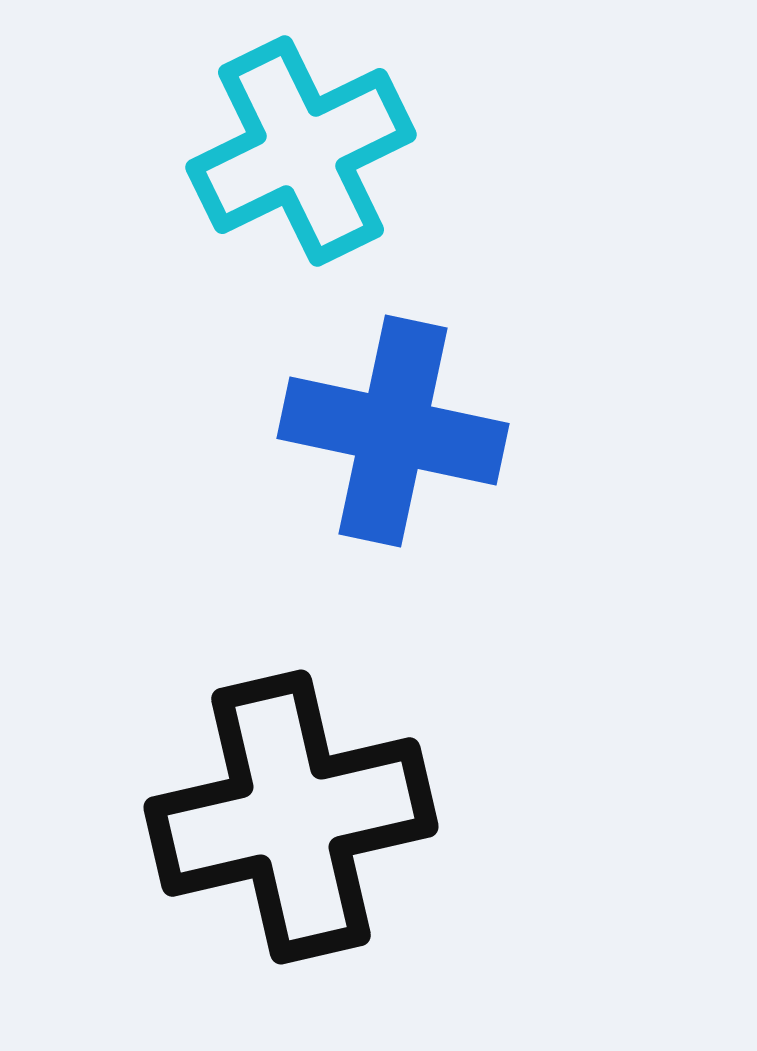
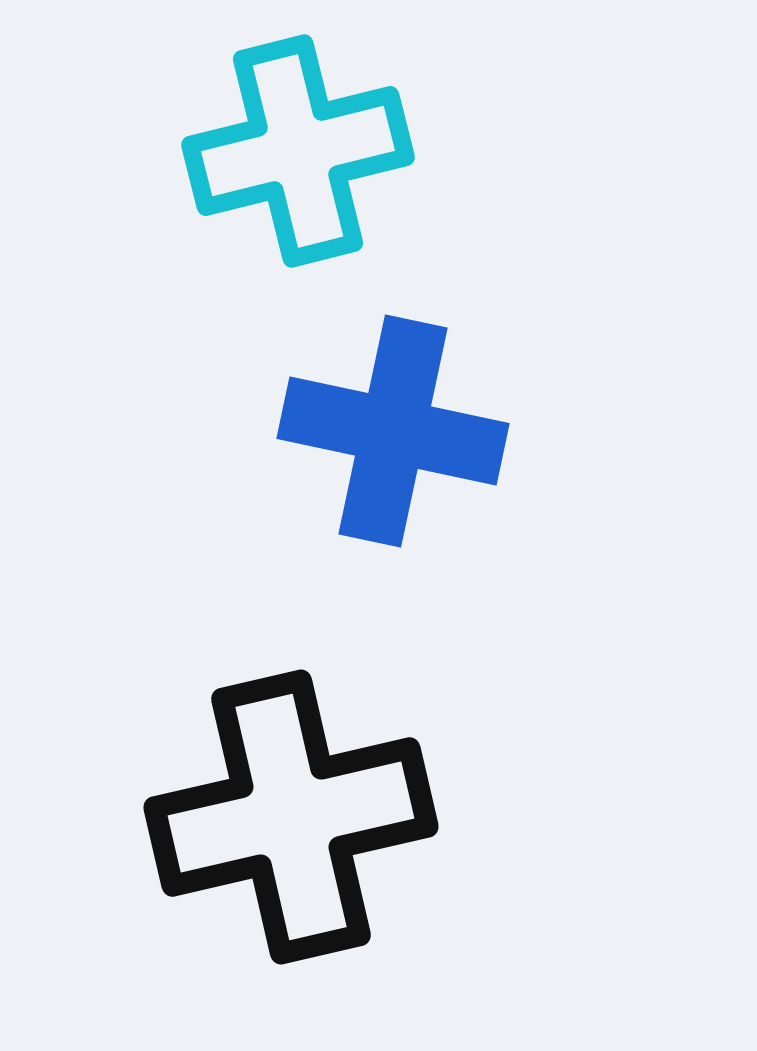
cyan cross: moved 3 px left; rotated 12 degrees clockwise
